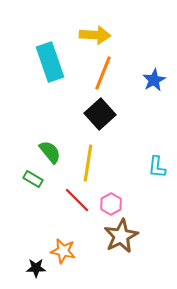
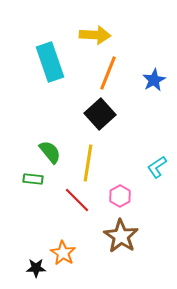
orange line: moved 5 px right
cyan L-shape: rotated 50 degrees clockwise
green rectangle: rotated 24 degrees counterclockwise
pink hexagon: moved 9 px right, 8 px up
brown star: rotated 12 degrees counterclockwise
orange star: moved 2 px down; rotated 20 degrees clockwise
